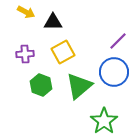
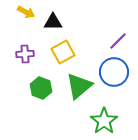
green hexagon: moved 3 px down
